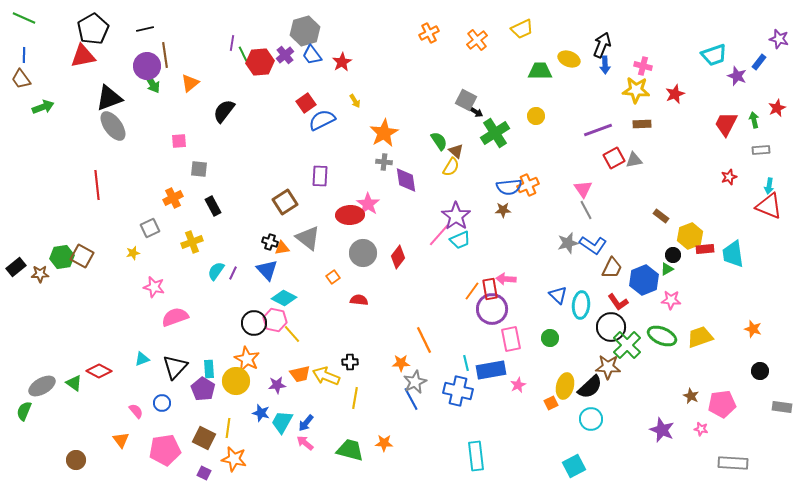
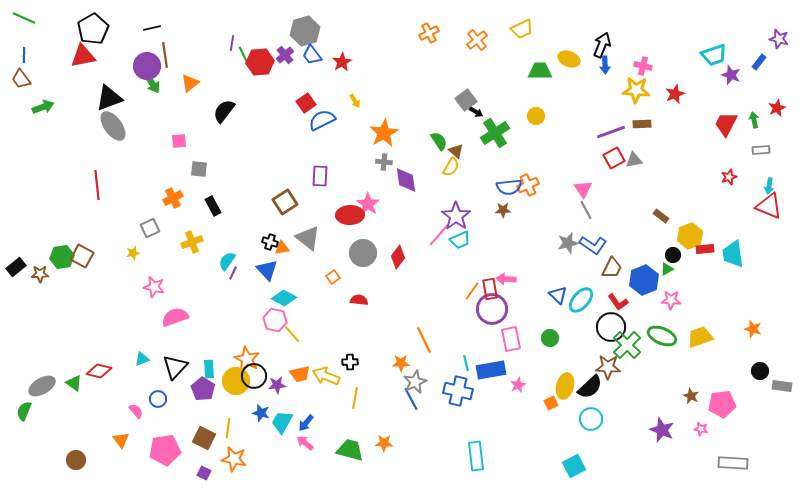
black line at (145, 29): moved 7 px right, 1 px up
purple star at (737, 76): moved 6 px left, 1 px up
gray square at (466, 100): rotated 25 degrees clockwise
purple line at (598, 130): moved 13 px right, 2 px down
cyan semicircle at (216, 271): moved 11 px right, 10 px up
cyan ellipse at (581, 305): moved 5 px up; rotated 36 degrees clockwise
black circle at (254, 323): moved 53 px down
red diamond at (99, 371): rotated 15 degrees counterclockwise
blue circle at (162, 403): moved 4 px left, 4 px up
gray rectangle at (782, 407): moved 21 px up
